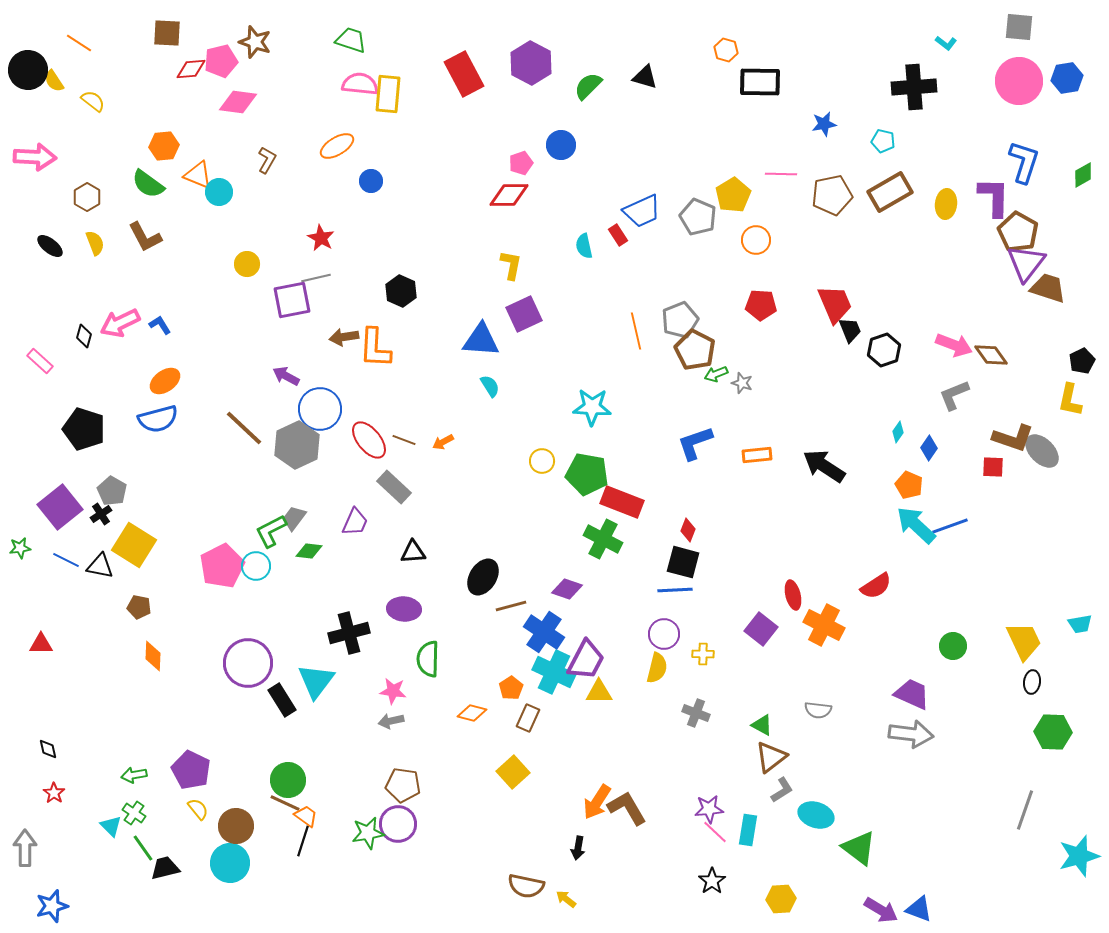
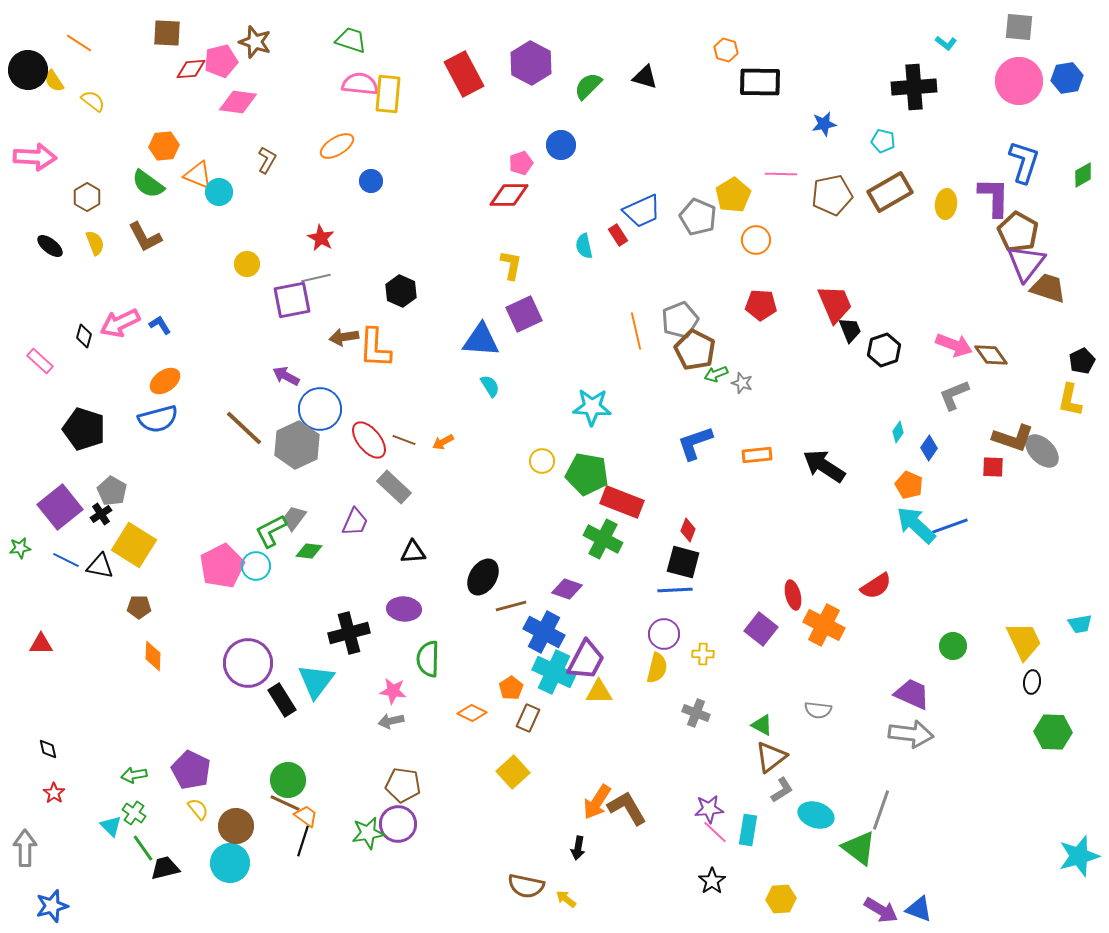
brown pentagon at (139, 607): rotated 10 degrees counterclockwise
blue cross at (544, 632): rotated 6 degrees counterclockwise
orange diamond at (472, 713): rotated 12 degrees clockwise
gray line at (1025, 810): moved 144 px left
